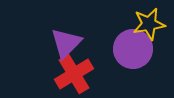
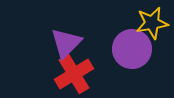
yellow star: moved 3 px right, 1 px up
purple circle: moved 1 px left
